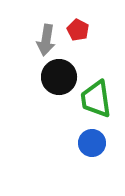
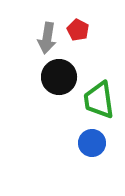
gray arrow: moved 1 px right, 2 px up
green trapezoid: moved 3 px right, 1 px down
